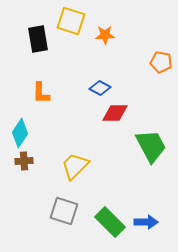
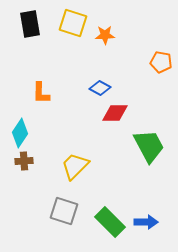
yellow square: moved 2 px right, 2 px down
black rectangle: moved 8 px left, 15 px up
green trapezoid: moved 2 px left
